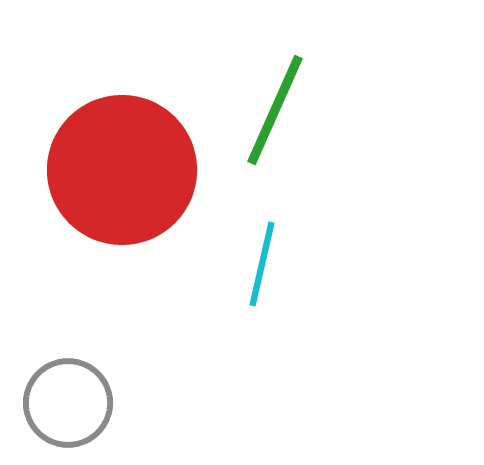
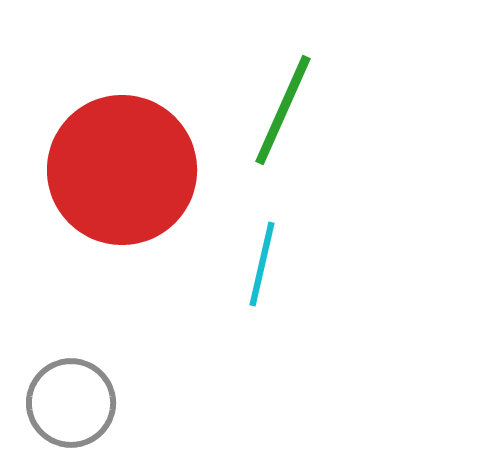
green line: moved 8 px right
gray circle: moved 3 px right
